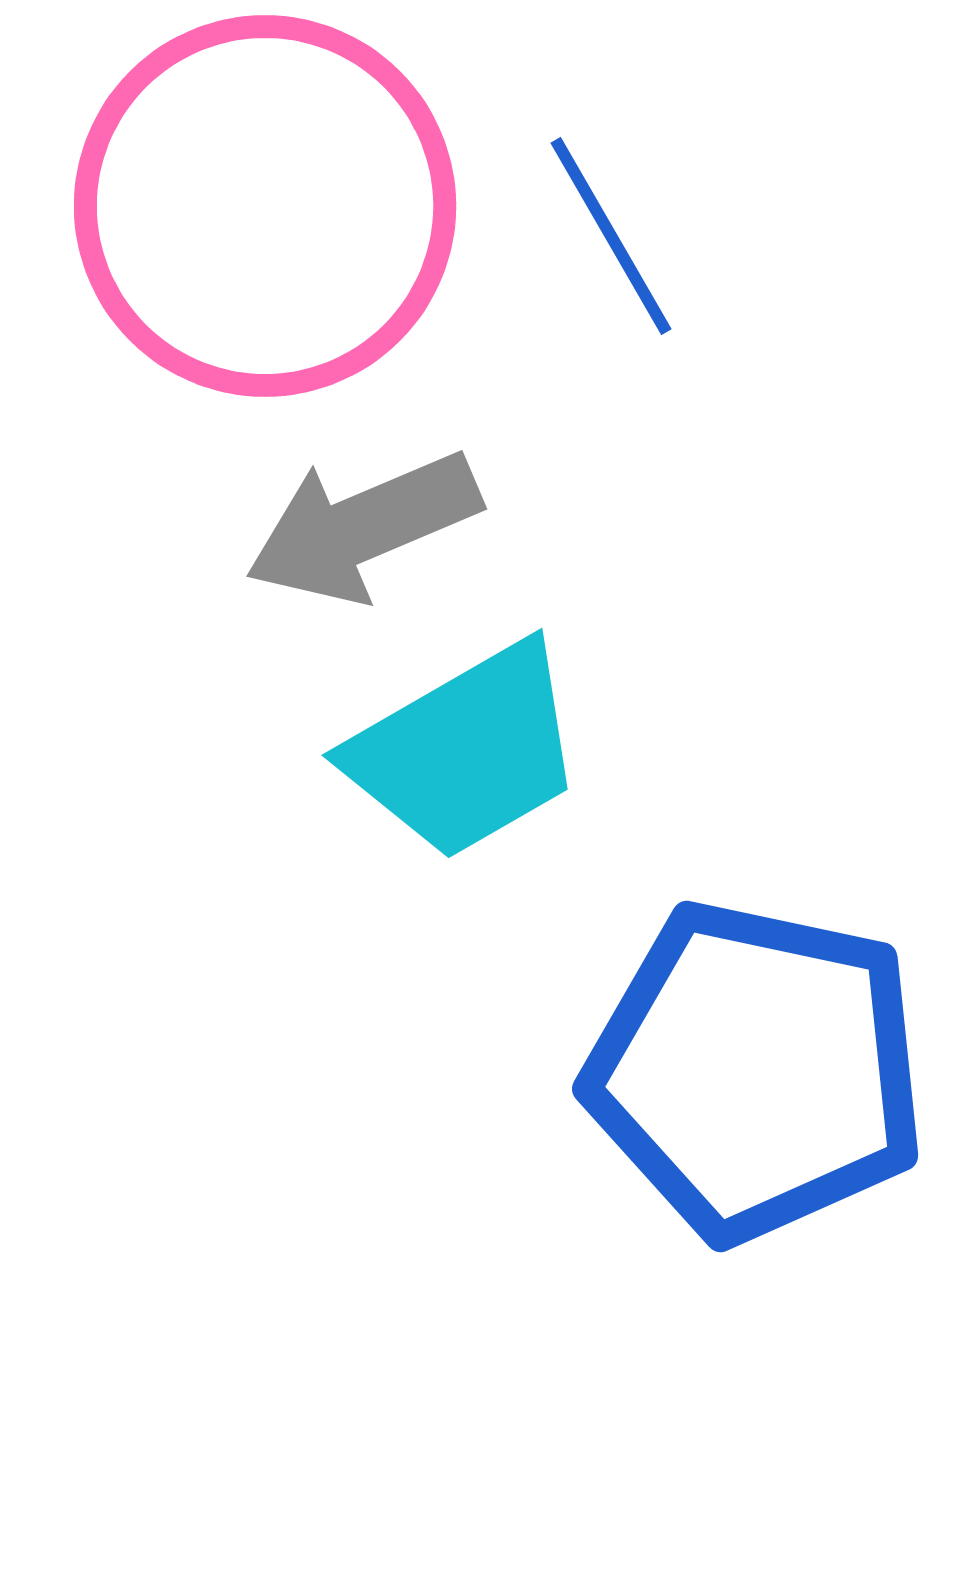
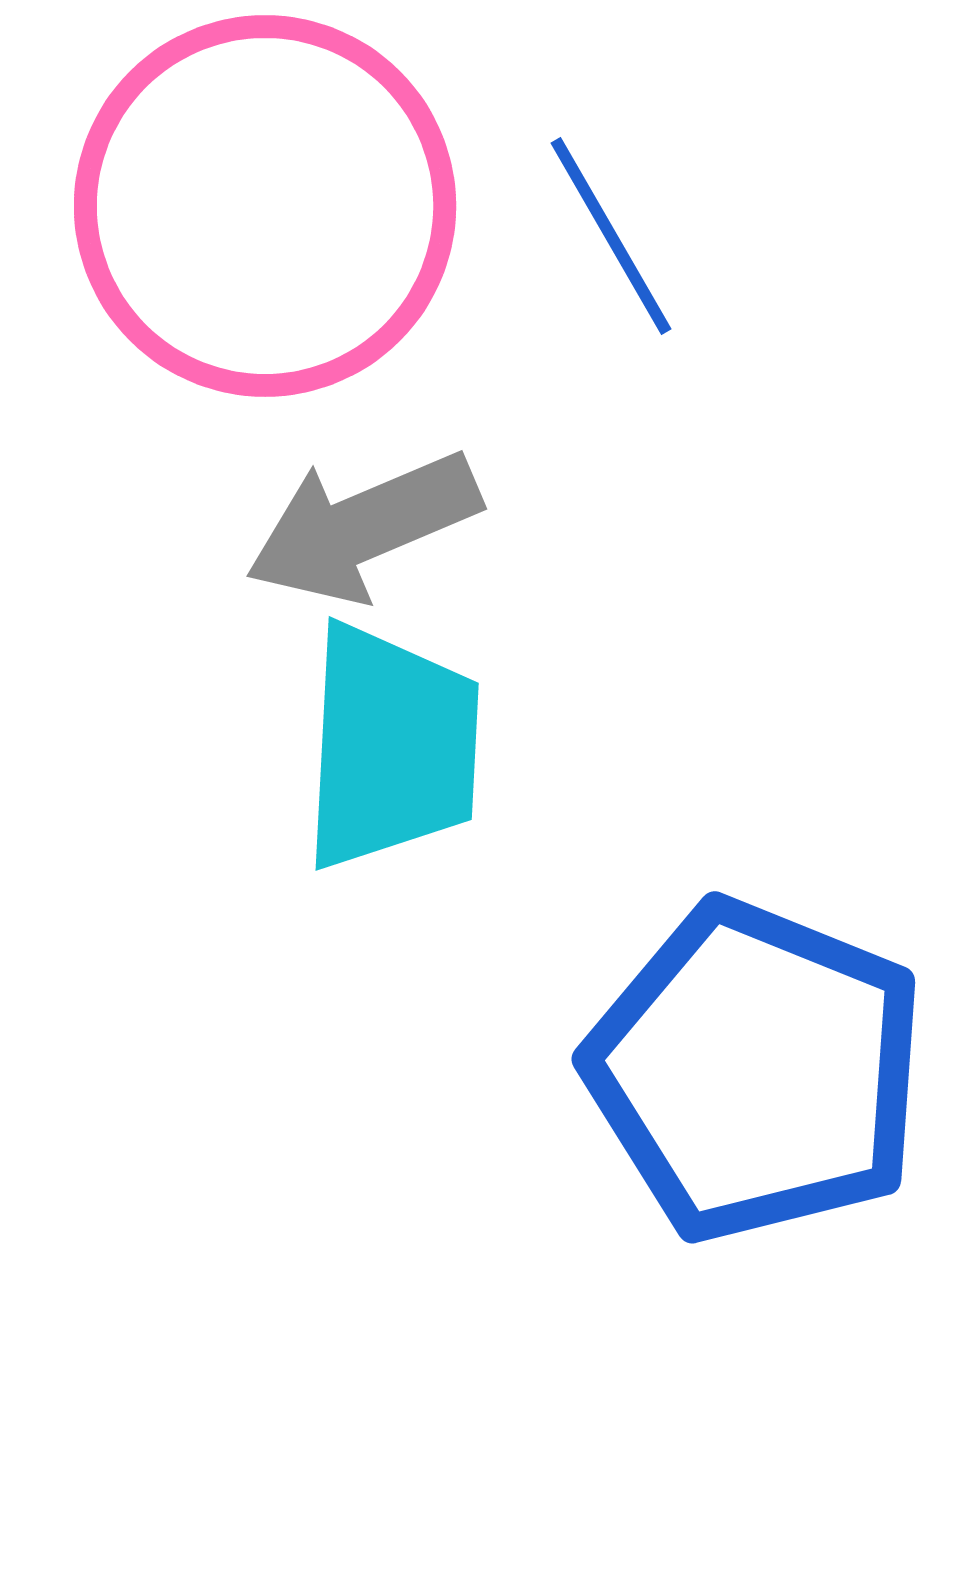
cyan trapezoid: moved 75 px left, 4 px up; rotated 57 degrees counterclockwise
blue pentagon: rotated 10 degrees clockwise
